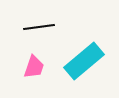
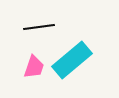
cyan rectangle: moved 12 px left, 1 px up
